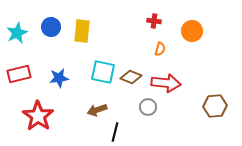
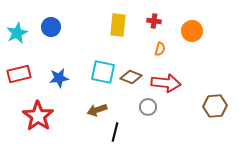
yellow rectangle: moved 36 px right, 6 px up
